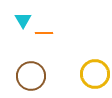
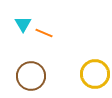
cyan triangle: moved 4 px down
orange line: rotated 24 degrees clockwise
